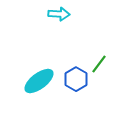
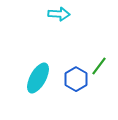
green line: moved 2 px down
cyan ellipse: moved 1 px left, 3 px up; rotated 24 degrees counterclockwise
